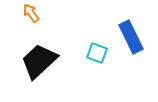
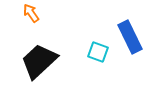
blue rectangle: moved 1 px left
cyan square: moved 1 px right, 1 px up
